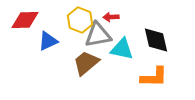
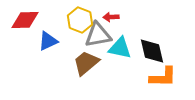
black diamond: moved 4 px left, 11 px down
cyan triangle: moved 2 px left, 1 px up
orange L-shape: moved 9 px right
